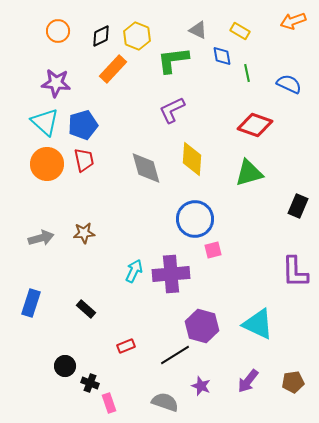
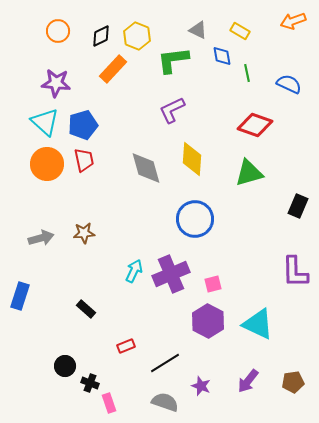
pink square at (213, 250): moved 34 px down
purple cross at (171, 274): rotated 18 degrees counterclockwise
blue rectangle at (31, 303): moved 11 px left, 7 px up
purple hexagon at (202, 326): moved 6 px right, 5 px up; rotated 12 degrees clockwise
black line at (175, 355): moved 10 px left, 8 px down
